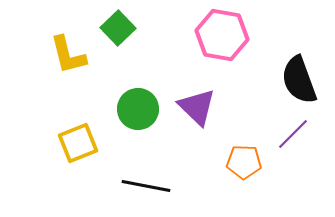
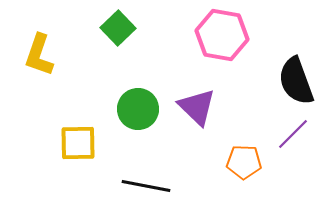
yellow L-shape: moved 29 px left; rotated 33 degrees clockwise
black semicircle: moved 3 px left, 1 px down
yellow square: rotated 21 degrees clockwise
